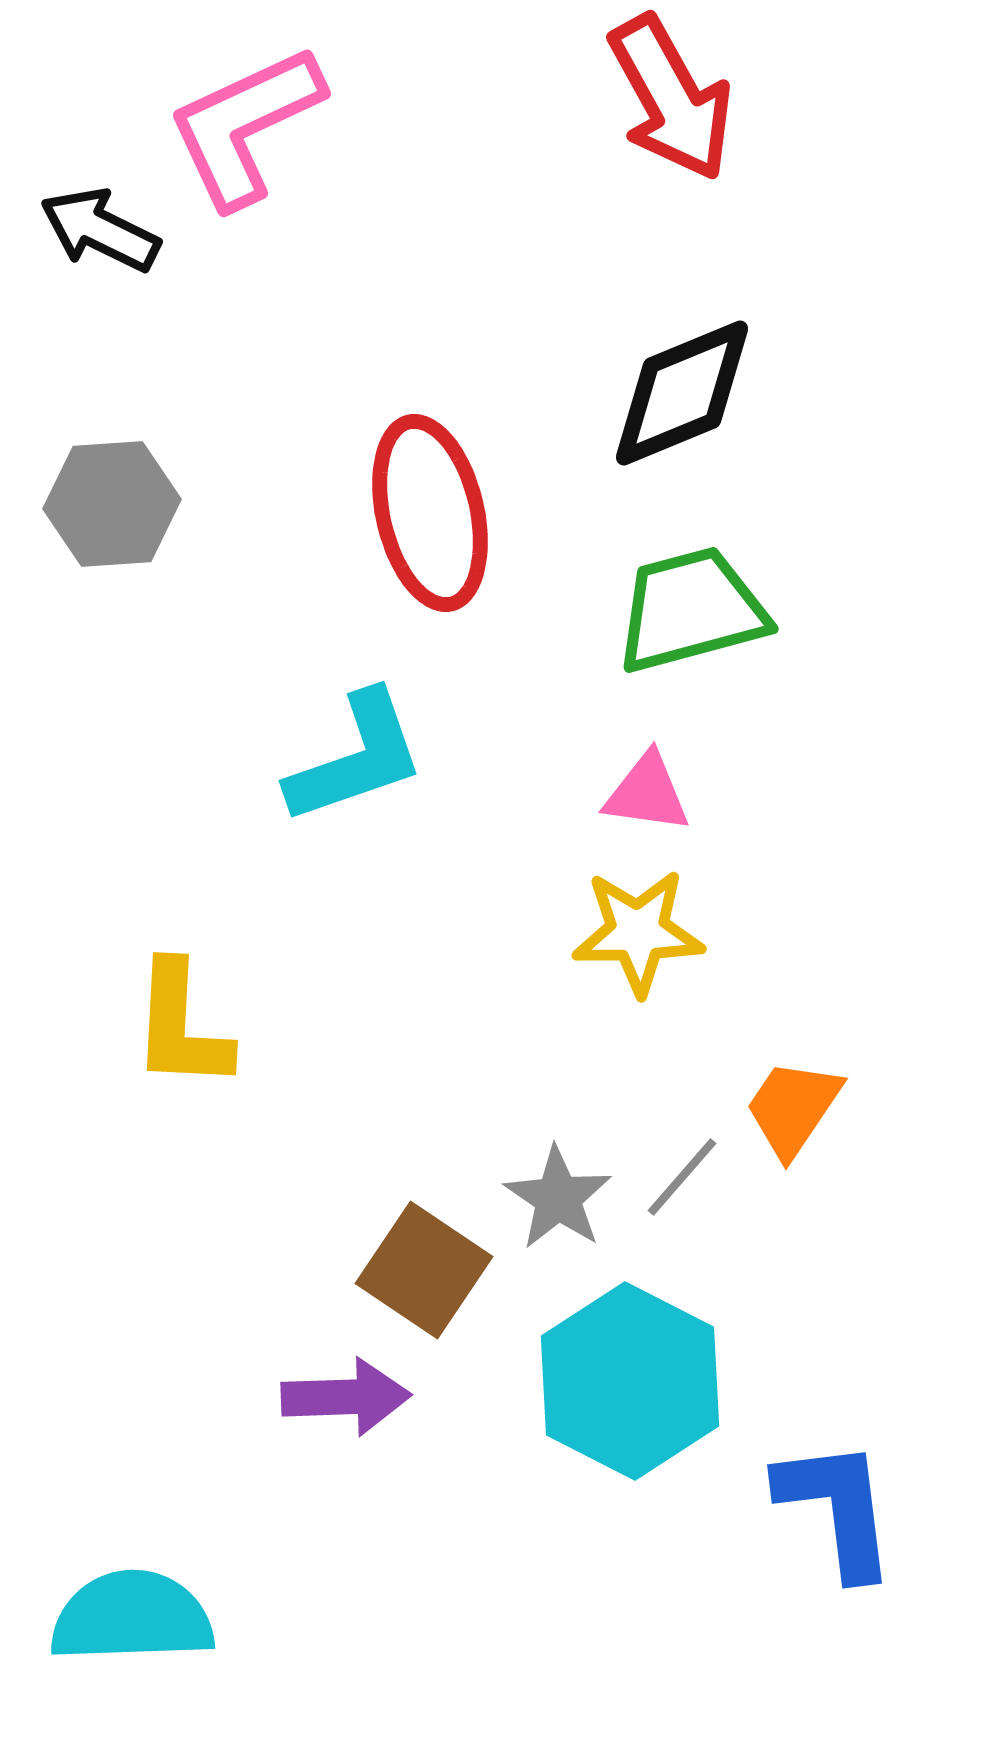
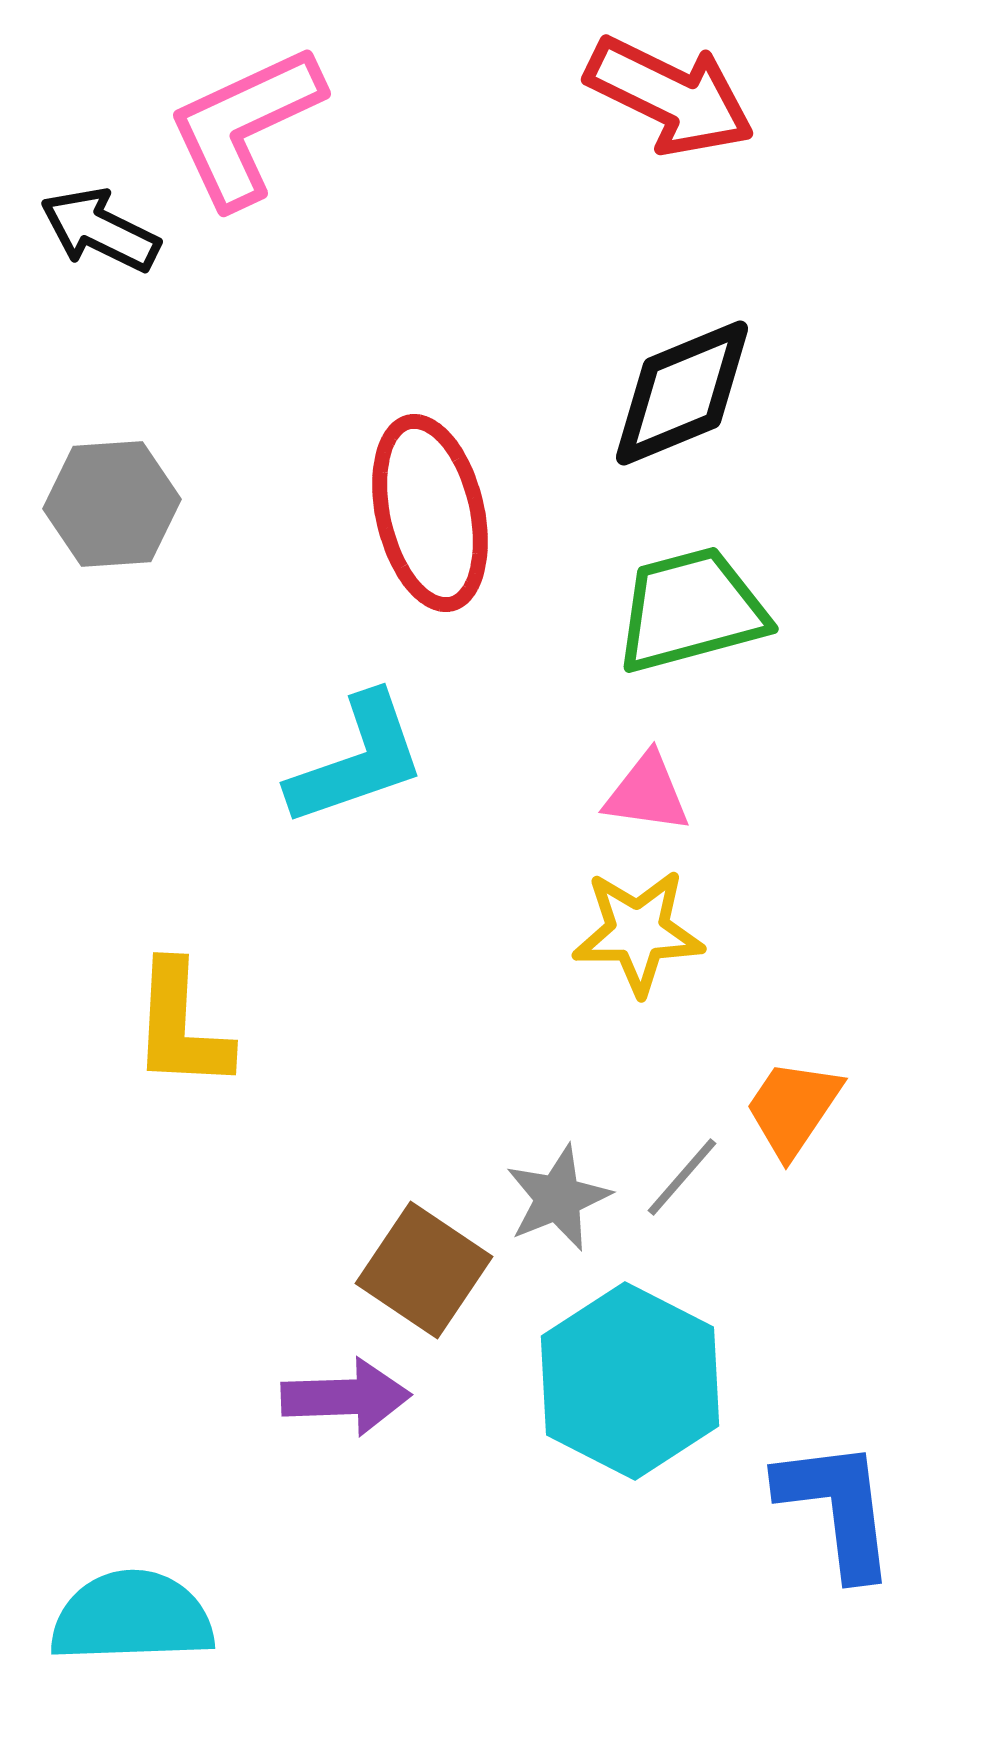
red arrow: moved 1 px left, 2 px up; rotated 35 degrees counterclockwise
cyan L-shape: moved 1 px right, 2 px down
gray star: rotated 16 degrees clockwise
